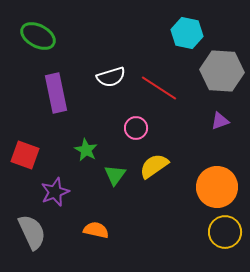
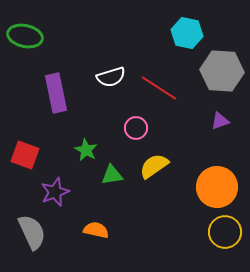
green ellipse: moved 13 px left; rotated 16 degrees counterclockwise
green triangle: moved 3 px left; rotated 45 degrees clockwise
